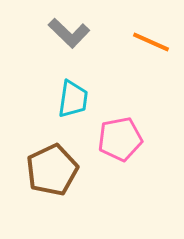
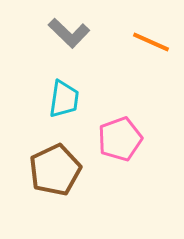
cyan trapezoid: moved 9 px left
pink pentagon: rotated 9 degrees counterclockwise
brown pentagon: moved 3 px right
